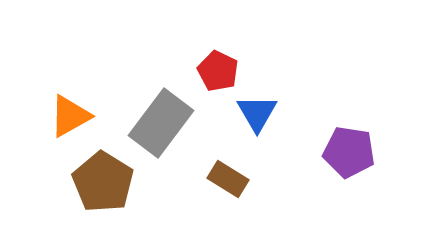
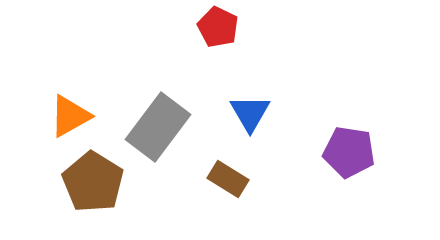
red pentagon: moved 44 px up
blue triangle: moved 7 px left
gray rectangle: moved 3 px left, 4 px down
brown pentagon: moved 10 px left
